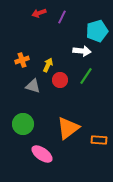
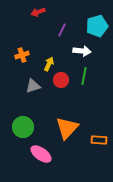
red arrow: moved 1 px left, 1 px up
purple line: moved 13 px down
cyan pentagon: moved 5 px up
orange cross: moved 5 px up
yellow arrow: moved 1 px right, 1 px up
green line: moved 2 px left; rotated 24 degrees counterclockwise
red circle: moved 1 px right
gray triangle: rotated 35 degrees counterclockwise
green circle: moved 3 px down
orange triangle: moved 1 px left; rotated 10 degrees counterclockwise
pink ellipse: moved 1 px left
